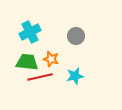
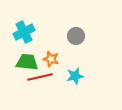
cyan cross: moved 6 px left
